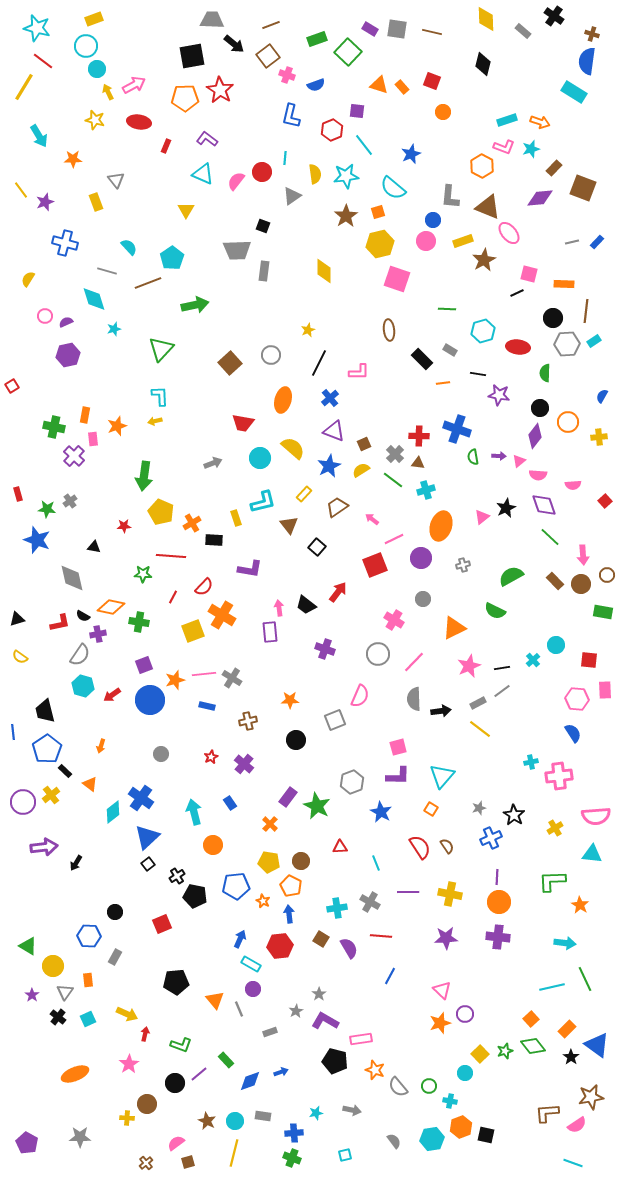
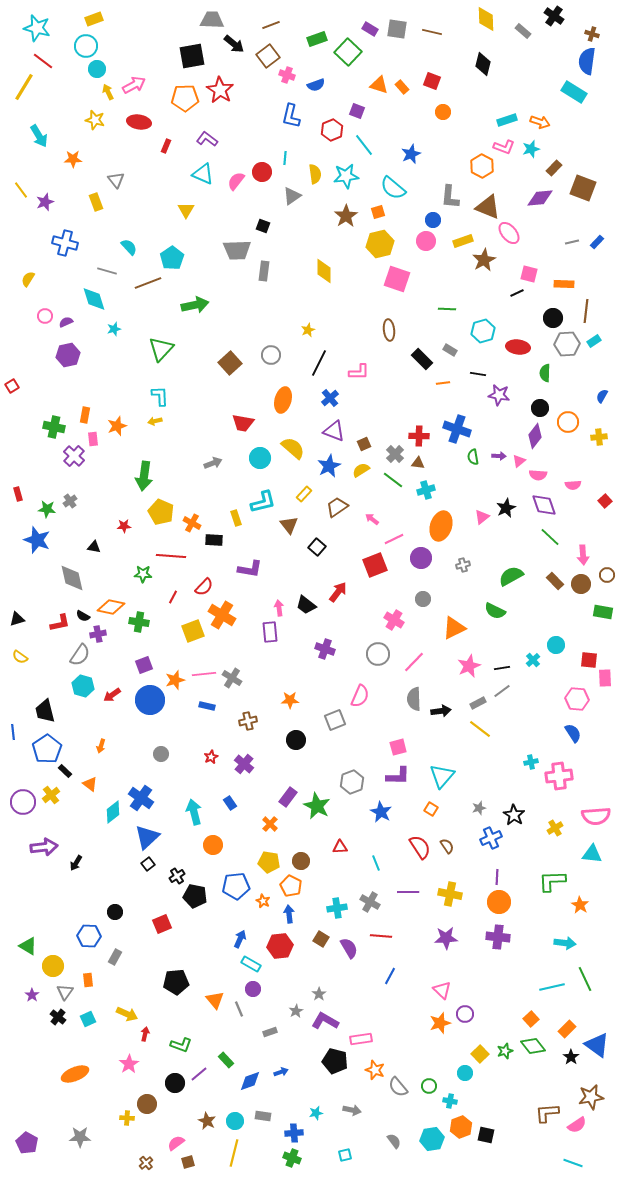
purple square at (357, 111): rotated 14 degrees clockwise
orange cross at (192, 523): rotated 30 degrees counterclockwise
pink rectangle at (605, 690): moved 12 px up
